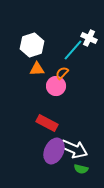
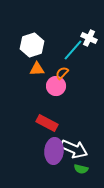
purple ellipse: rotated 20 degrees counterclockwise
